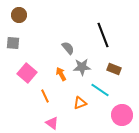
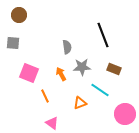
gray semicircle: moved 1 px left, 1 px up; rotated 32 degrees clockwise
pink square: moved 2 px right; rotated 18 degrees counterclockwise
pink circle: moved 3 px right, 1 px up
